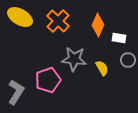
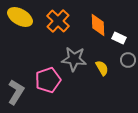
orange diamond: rotated 25 degrees counterclockwise
white rectangle: rotated 16 degrees clockwise
